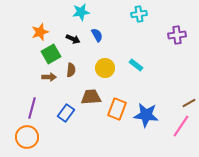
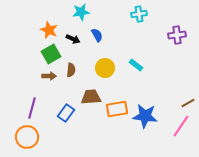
orange star: moved 9 px right, 2 px up; rotated 30 degrees counterclockwise
brown arrow: moved 1 px up
brown line: moved 1 px left
orange rectangle: rotated 60 degrees clockwise
blue star: moved 1 px left, 1 px down
